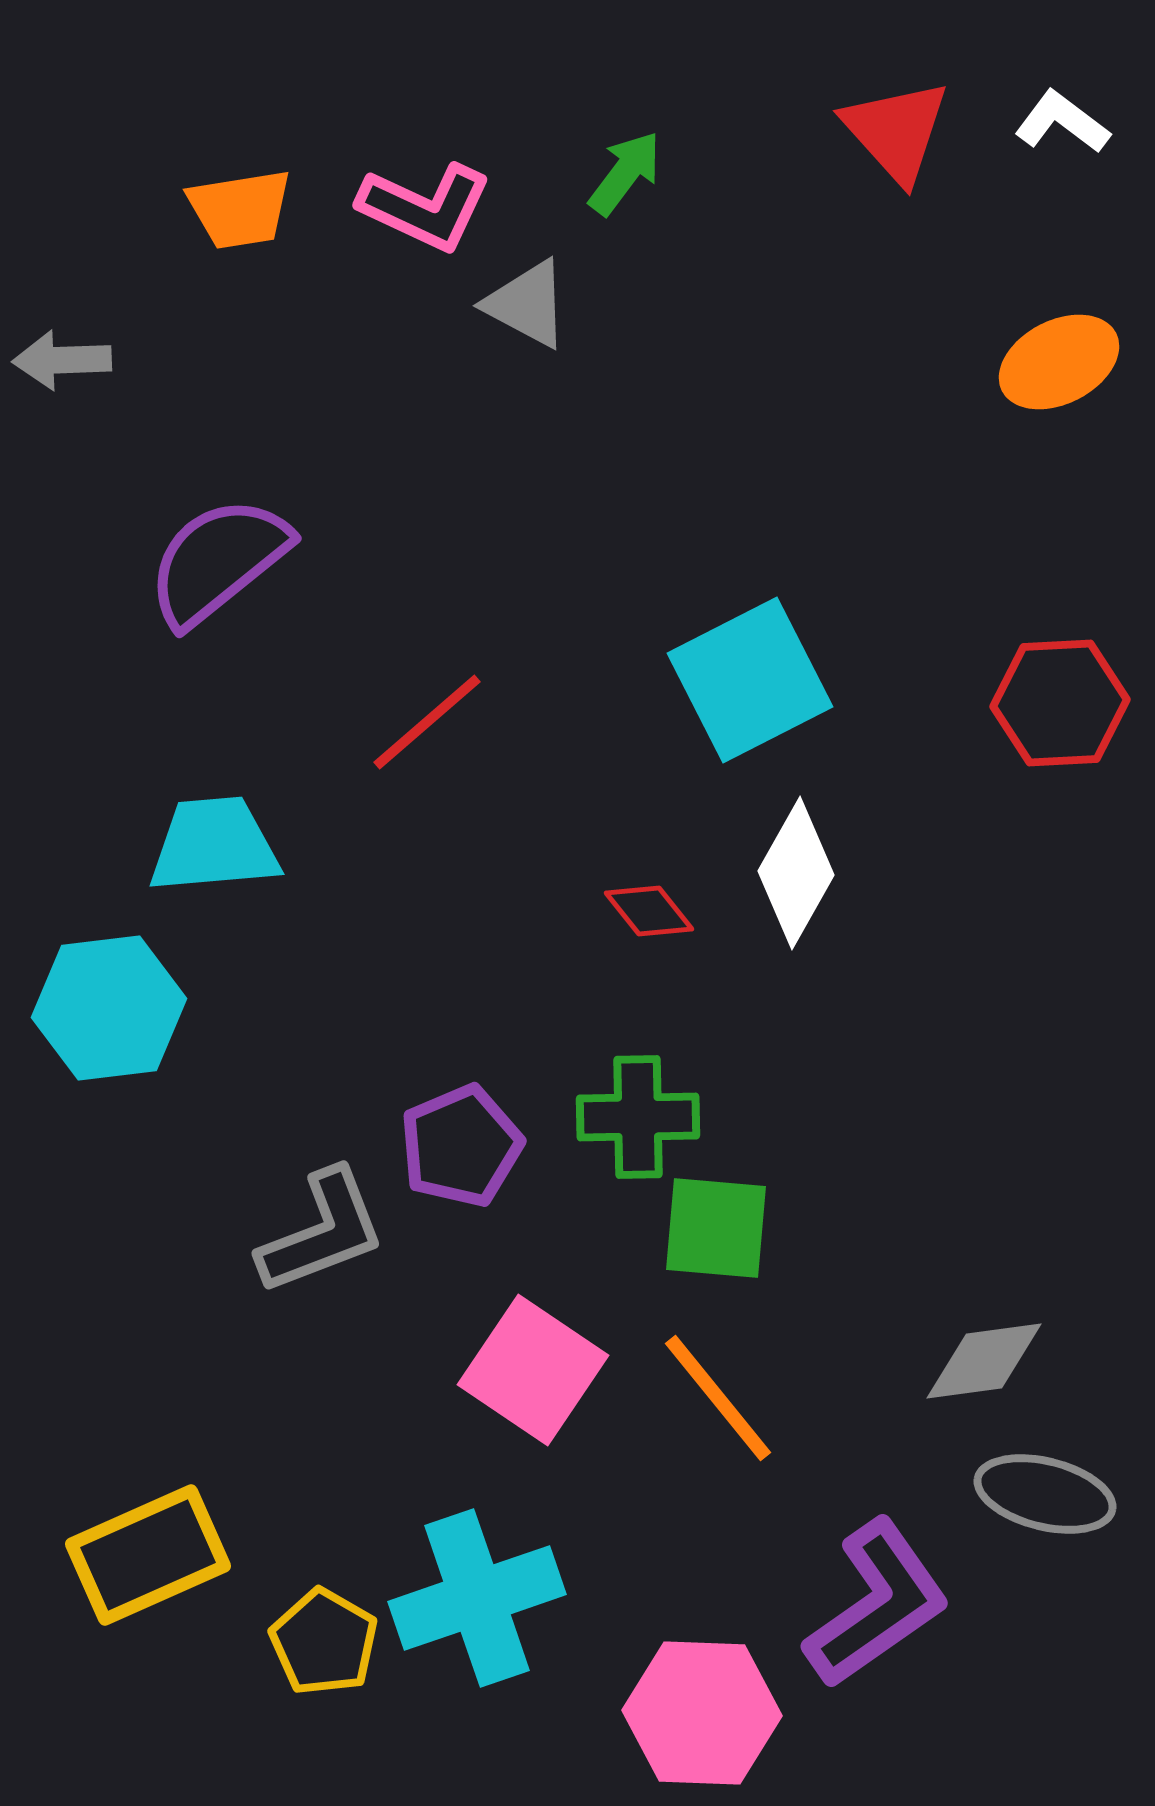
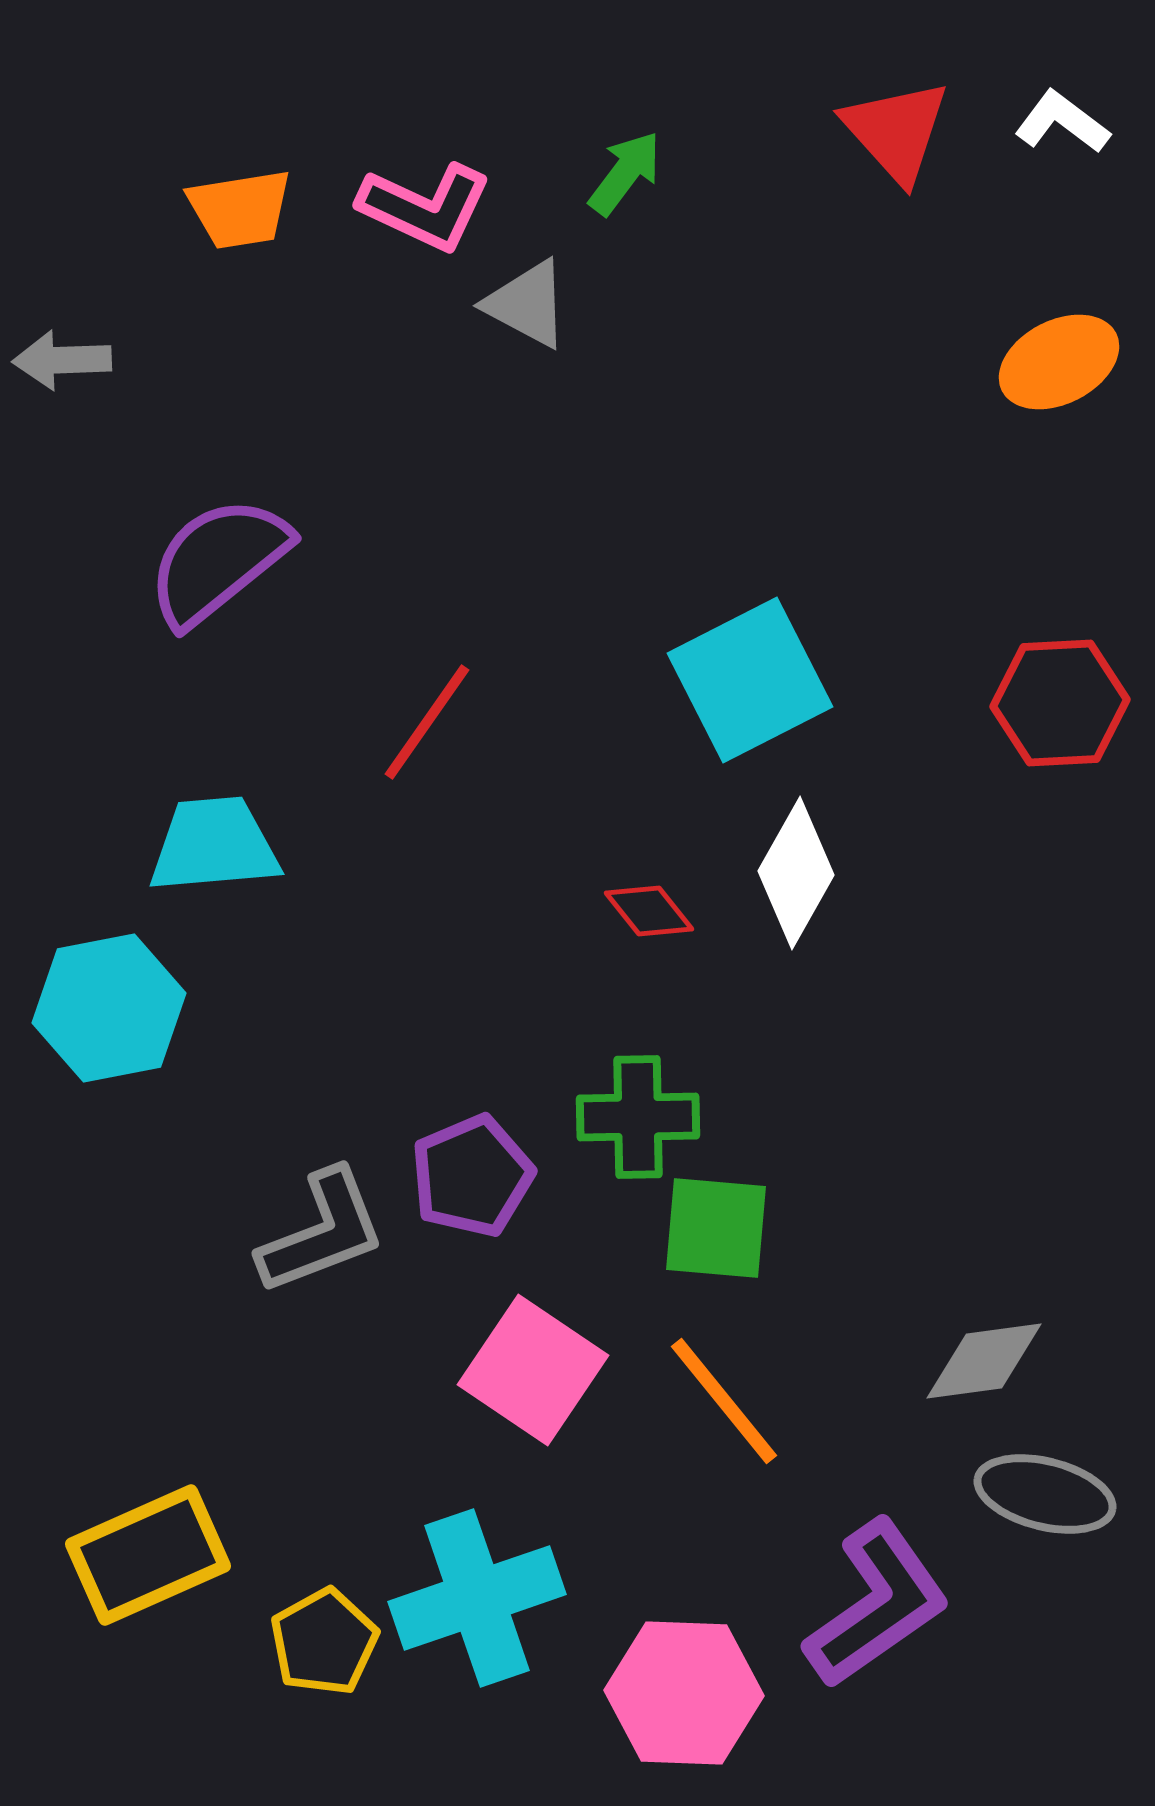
red line: rotated 14 degrees counterclockwise
cyan hexagon: rotated 4 degrees counterclockwise
purple pentagon: moved 11 px right, 30 px down
orange line: moved 6 px right, 3 px down
yellow pentagon: rotated 13 degrees clockwise
pink hexagon: moved 18 px left, 20 px up
